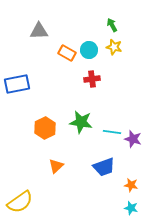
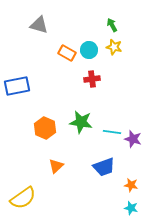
gray triangle: moved 6 px up; rotated 18 degrees clockwise
blue rectangle: moved 2 px down
orange hexagon: rotated 10 degrees counterclockwise
yellow semicircle: moved 3 px right, 4 px up
